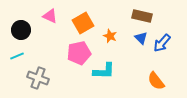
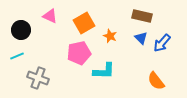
orange square: moved 1 px right
